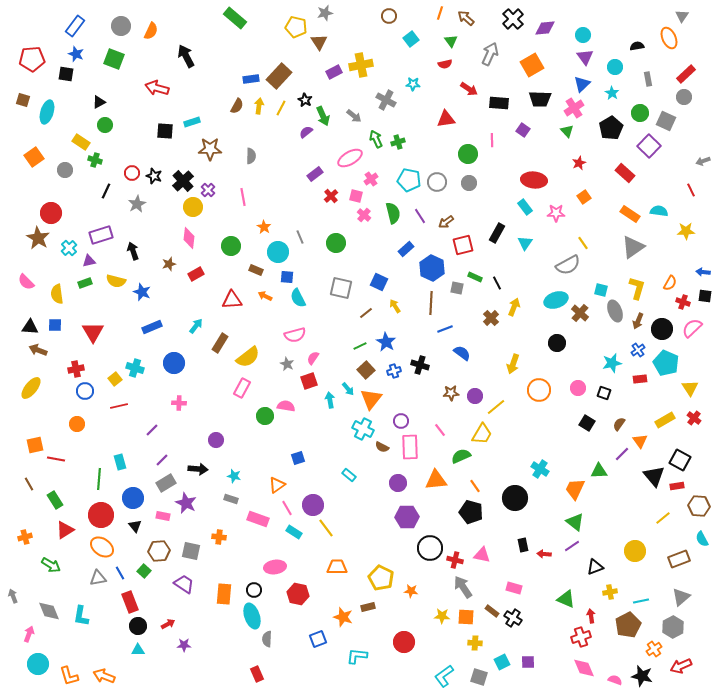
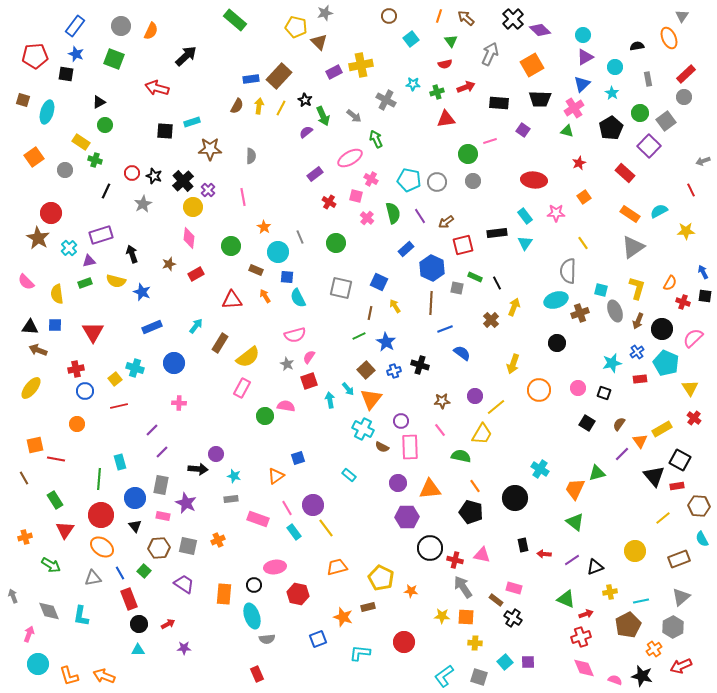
orange line at (440, 13): moved 1 px left, 3 px down
green rectangle at (235, 18): moved 2 px down
purple diamond at (545, 28): moved 5 px left, 2 px down; rotated 50 degrees clockwise
brown triangle at (319, 42): rotated 12 degrees counterclockwise
black arrow at (186, 56): rotated 75 degrees clockwise
purple triangle at (585, 57): rotated 36 degrees clockwise
red pentagon at (32, 59): moved 3 px right, 3 px up
red arrow at (469, 89): moved 3 px left, 2 px up; rotated 54 degrees counterclockwise
gray square at (666, 121): rotated 30 degrees clockwise
green triangle at (567, 131): rotated 32 degrees counterclockwise
pink line at (492, 140): moved 2 px left, 1 px down; rotated 72 degrees clockwise
green cross at (398, 142): moved 39 px right, 50 px up
pink cross at (371, 179): rotated 24 degrees counterclockwise
gray circle at (469, 183): moved 4 px right, 2 px up
red cross at (331, 196): moved 2 px left, 6 px down; rotated 16 degrees counterclockwise
gray star at (137, 204): moved 6 px right
cyan rectangle at (525, 207): moved 9 px down
cyan semicircle at (659, 211): rotated 36 degrees counterclockwise
pink cross at (364, 215): moved 3 px right, 3 px down
black rectangle at (497, 233): rotated 54 degrees clockwise
black arrow at (133, 251): moved 1 px left, 3 px down
gray semicircle at (568, 265): moved 6 px down; rotated 120 degrees clockwise
blue arrow at (703, 272): rotated 56 degrees clockwise
orange arrow at (265, 296): rotated 32 degrees clockwise
brown line at (366, 313): moved 4 px right; rotated 40 degrees counterclockwise
brown cross at (580, 313): rotated 30 degrees clockwise
brown cross at (491, 318): moved 2 px down
pink semicircle at (692, 328): moved 1 px right, 10 px down
green line at (360, 346): moved 1 px left, 10 px up
blue cross at (638, 350): moved 1 px left, 2 px down
pink semicircle at (313, 358): moved 4 px left, 1 px up
brown star at (451, 393): moved 9 px left, 8 px down
yellow rectangle at (665, 420): moved 3 px left, 9 px down
purple circle at (216, 440): moved 14 px down
green semicircle at (461, 456): rotated 36 degrees clockwise
purple line at (162, 460): moved 8 px up
green triangle at (599, 471): moved 2 px left, 2 px down; rotated 12 degrees counterclockwise
orange triangle at (436, 480): moved 6 px left, 9 px down
gray rectangle at (166, 483): moved 5 px left, 2 px down; rotated 48 degrees counterclockwise
brown line at (29, 484): moved 5 px left, 6 px up
orange triangle at (277, 485): moved 1 px left, 9 px up
blue circle at (133, 498): moved 2 px right
gray rectangle at (231, 499): rotated 24 degrees counterclockwise
red triangle at (65, 530): rotated 24 degrees counterclockwise
cyan rectangle at (294, 532): rotated 21 degrees clockwise
orange cross at (219, 537): moved 1 px left, 3 px down; rotated 32 degrees counterclockwise
purple line at (572, 546): moved 14 px down
brown hexagon at (159, 551): moved 3 px up
gray square at (191, 551): moved 3 px left, 5 px up
orange trapezoid at (337, 567): rotated 15 degrees counterclockwise
gray triangle at (98, 578): moved 5 px left
black circle at (254, 590): moved 5 px up
red rectangle at (130, 602): moved 1 px left, 3 px up
brown rectangle at (492, 611): moved 4 px right, 11 px up
red arrow at (591, 616): moved 5 px left, 2 px up; rotated 80 degrees clockwise
black circle at (138, 626): moved 1 px right, 2 px up
gray semicircle at (267, 639): rotated 98 degrees counterclockwise
purple star at (184, 645): moved 3 px down
cyan L-shape at (357, 656): moved 3 px right, 3 px up
cyan square at (502, 662): moved 3 px right; rotated 14 degrees counterclockwise
